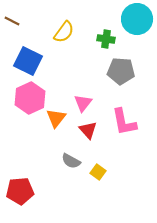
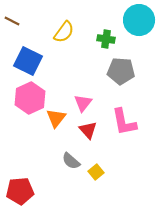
cyan circle: moved 2 px right, 1 px down
gray semicircle: rotated 12 degrees clockwise
yellow square: moved 2 px left; rotated 14 degrees clockwise
